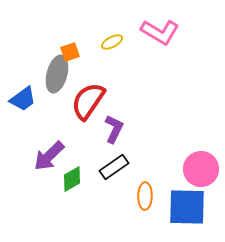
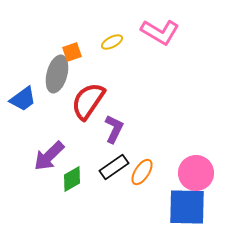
orange square: moved 2 px right
pink circle: moved 5 px left, 4 px down
orange ellipse: moved 3 px left, 24 px up; rotated 32 degrees clockwise
